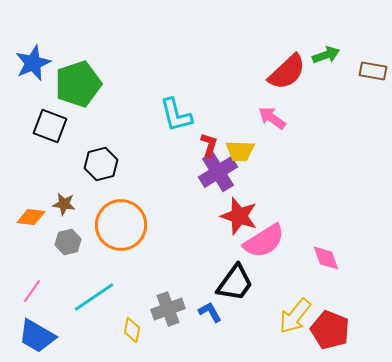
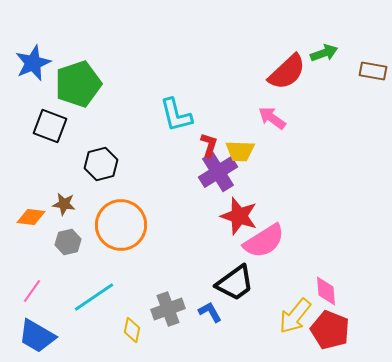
green arrow: moved 2 px left, 2 px up
pink diamond: moved 33 px down; rotated 16 degrees clockwise
black trapezoid: rotated 18 degrees clockwise
